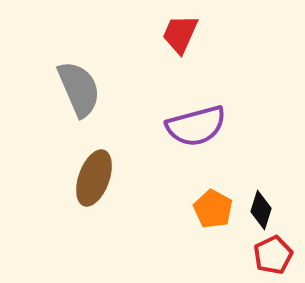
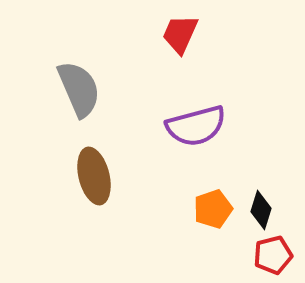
brown ellipse: moved 2 px up; rotated 34 degrees counterclockwise
orange pentagon: rotated 24 degrees clockwise
red pentagon: rotated 12 degrees clockwise
